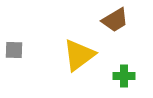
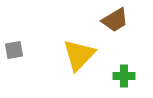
gray square: rotated 12 degrees counterclockwise
yellow triangle: rotated 9 degrees counterclockwise
